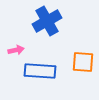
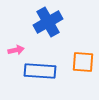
blue cross: moved 1 px right, 1 px down
